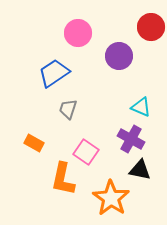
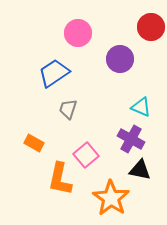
purple circle: moved 1 px right, 3 px down
pink square: moved 3 px down; rotated 15 degrees clockwise
orange L-shape: moved 3 px left
